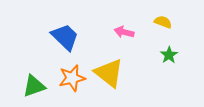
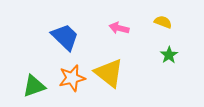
pink arrow: moved 5 px left, 4 px up
